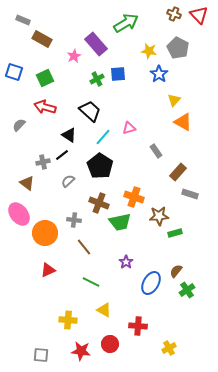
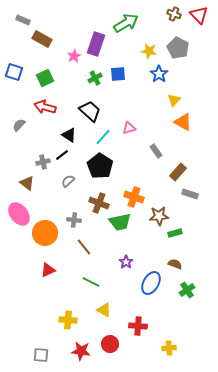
purple rectangle at (96, 44): rotated 60 degrees clockwise
green cross at (97, 79): moved 2 px left, 1 px up
brown semicircle at (176, 271): moved 1 px left, 7 px up; rotated 72 degrees clockwise
yellow cross at (169, 348): rotated 24 degrees clockwise
